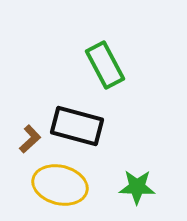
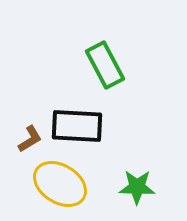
black rectangle: rotated 12 degrees counterclockwise
brown L-shape: rotated 12 degrees clockwise
yellow ellipse: moved 1 px up; rotated 18 degrees clockwise
